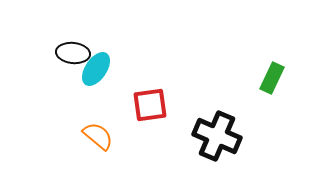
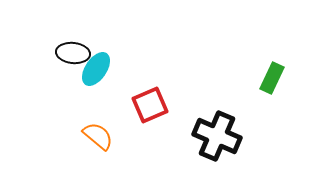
red square: rotated 15 degrees counterclockwise
